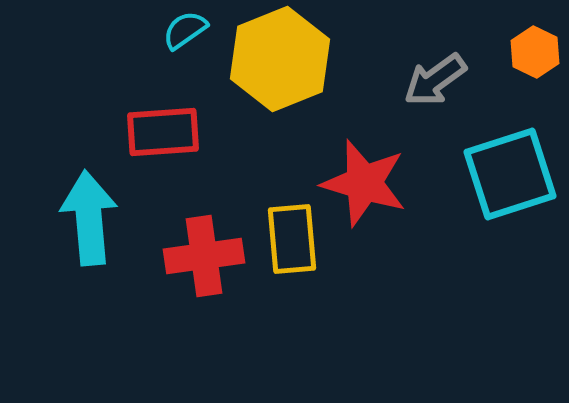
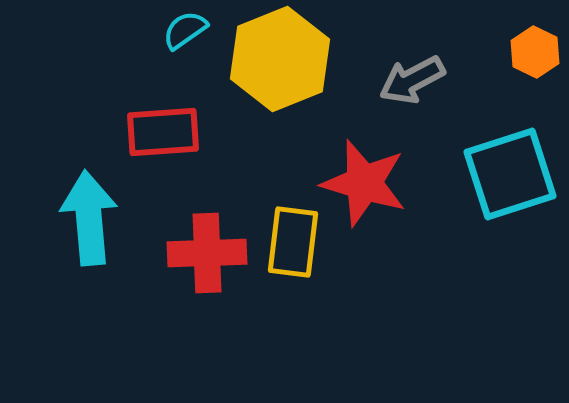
gray arrow: moved 23 px left; rotated 8 degrees clockwise
yellow rectangle: moved 1 px right, 3 px down; rotated 12 degrees clockwise
red cross: moved 3 px right, 3 px up; rotated 6 degrees clockwise
